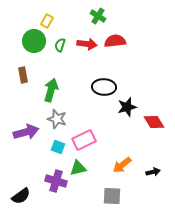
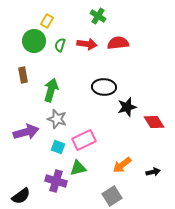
red semicircle: moved 3 px right, 2 px down
gray square: rotated 36 degrees counterclockwise
